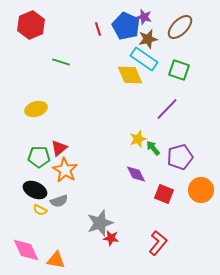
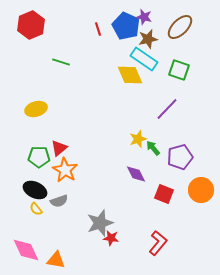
yellow semicircle: moved 4 px left, 1 px up; rotated 24 degrees clockwise
